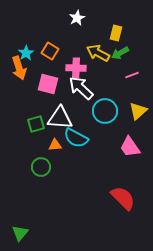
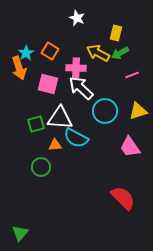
white star: rotated 21 degrees counterclockwise
yellow triangle: rotated 24 degrees clockwise
